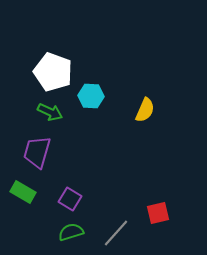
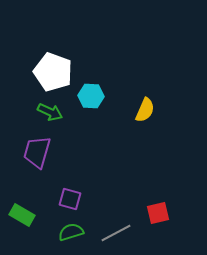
green rectangle: moved 1 px left, 23 px down
purple square: rotated 15 degrees counterclockwise
gray line: rotated 20 degrees clockwise
